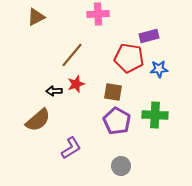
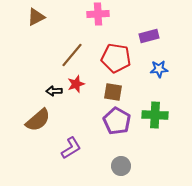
red pentagon: moved 13 px left
